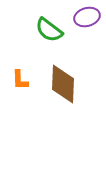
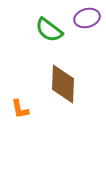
purple ellipse: moved 1 px down
orange L-shape: moved 29 px down; rotated 10 degrees counterclockwise
